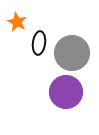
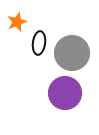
orange star: rotated 24 degrees clockwise
purple circle: moved 1 px left, 1 px down
